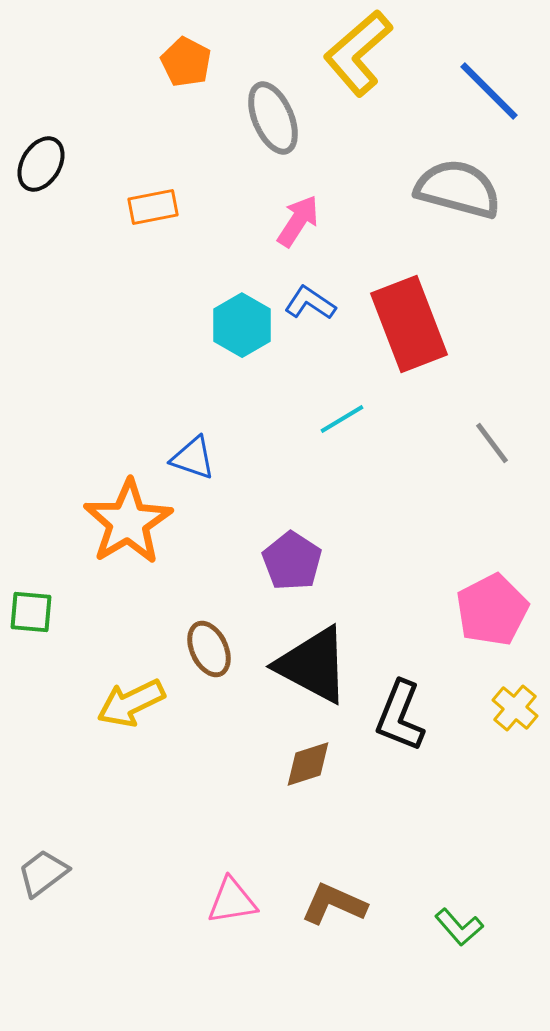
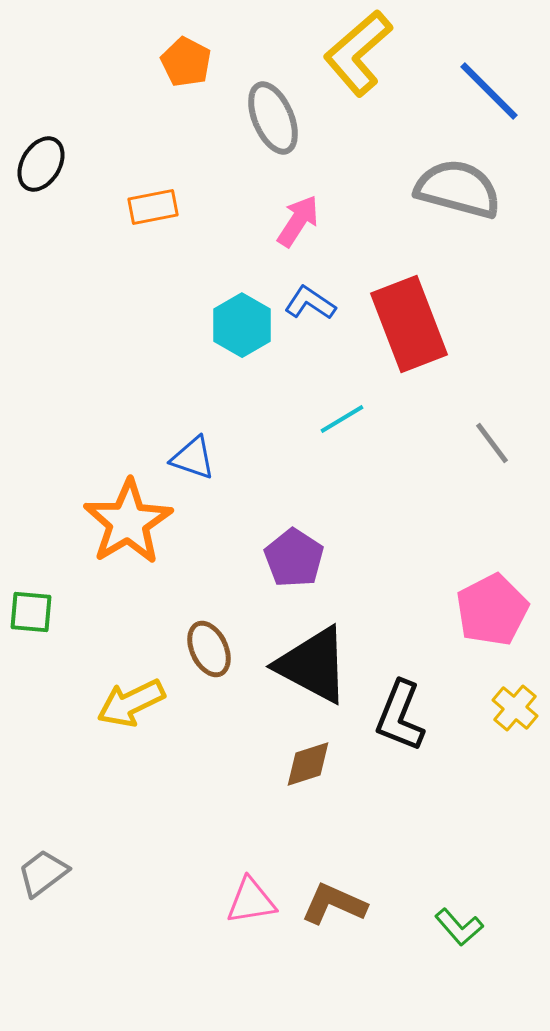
purple pentagon: moved 2 px right, 3 px up
pink triangle: moved 19 px right
